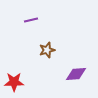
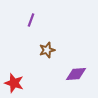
purple line: rotated 56 degrees counterclockwise
red star: moved 1 px down; rotated 18 degrees clockwise
